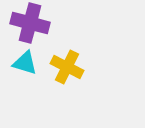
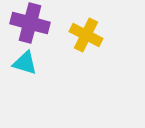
yellow cross: moved 19 px right, 32 px up
